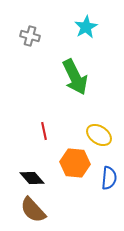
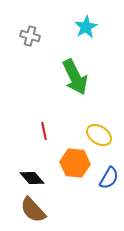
blue semicircle: rotated 25 degrees clockwise
